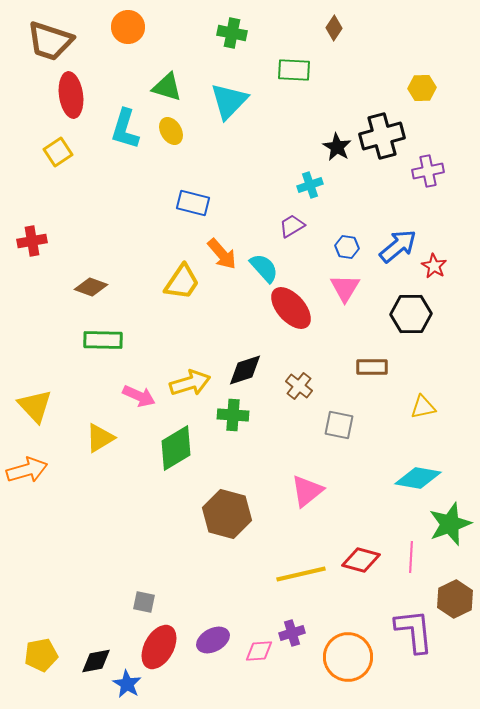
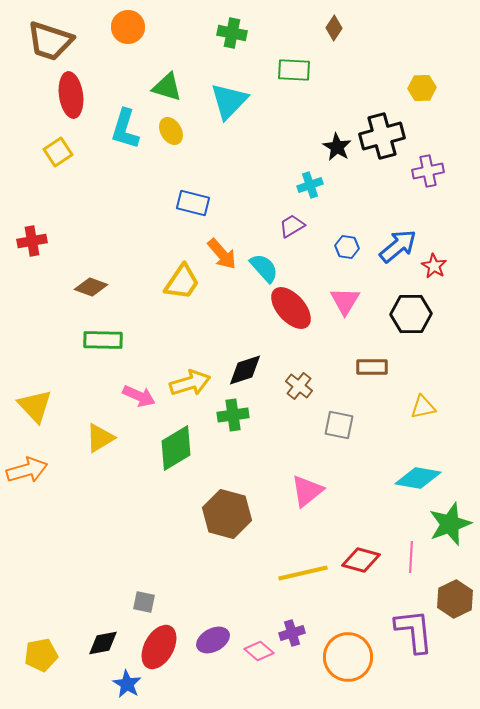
pink triangle at (345, 288): moved 13 px down
green cross at (233, 415): rotated 12 degrees counterclockwise
yellow line at (301, 574): moved 2 px right, 1 px up
pink diamond at (259, 651): rotated 44 degrees clockwise
black diamond at (96, 661): moved 7 px right, 18 px up
